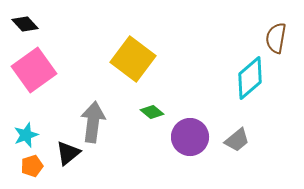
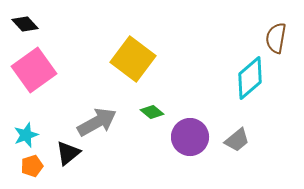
gray arrow: moved 4 px right; rotated 54 degrees clockwise
